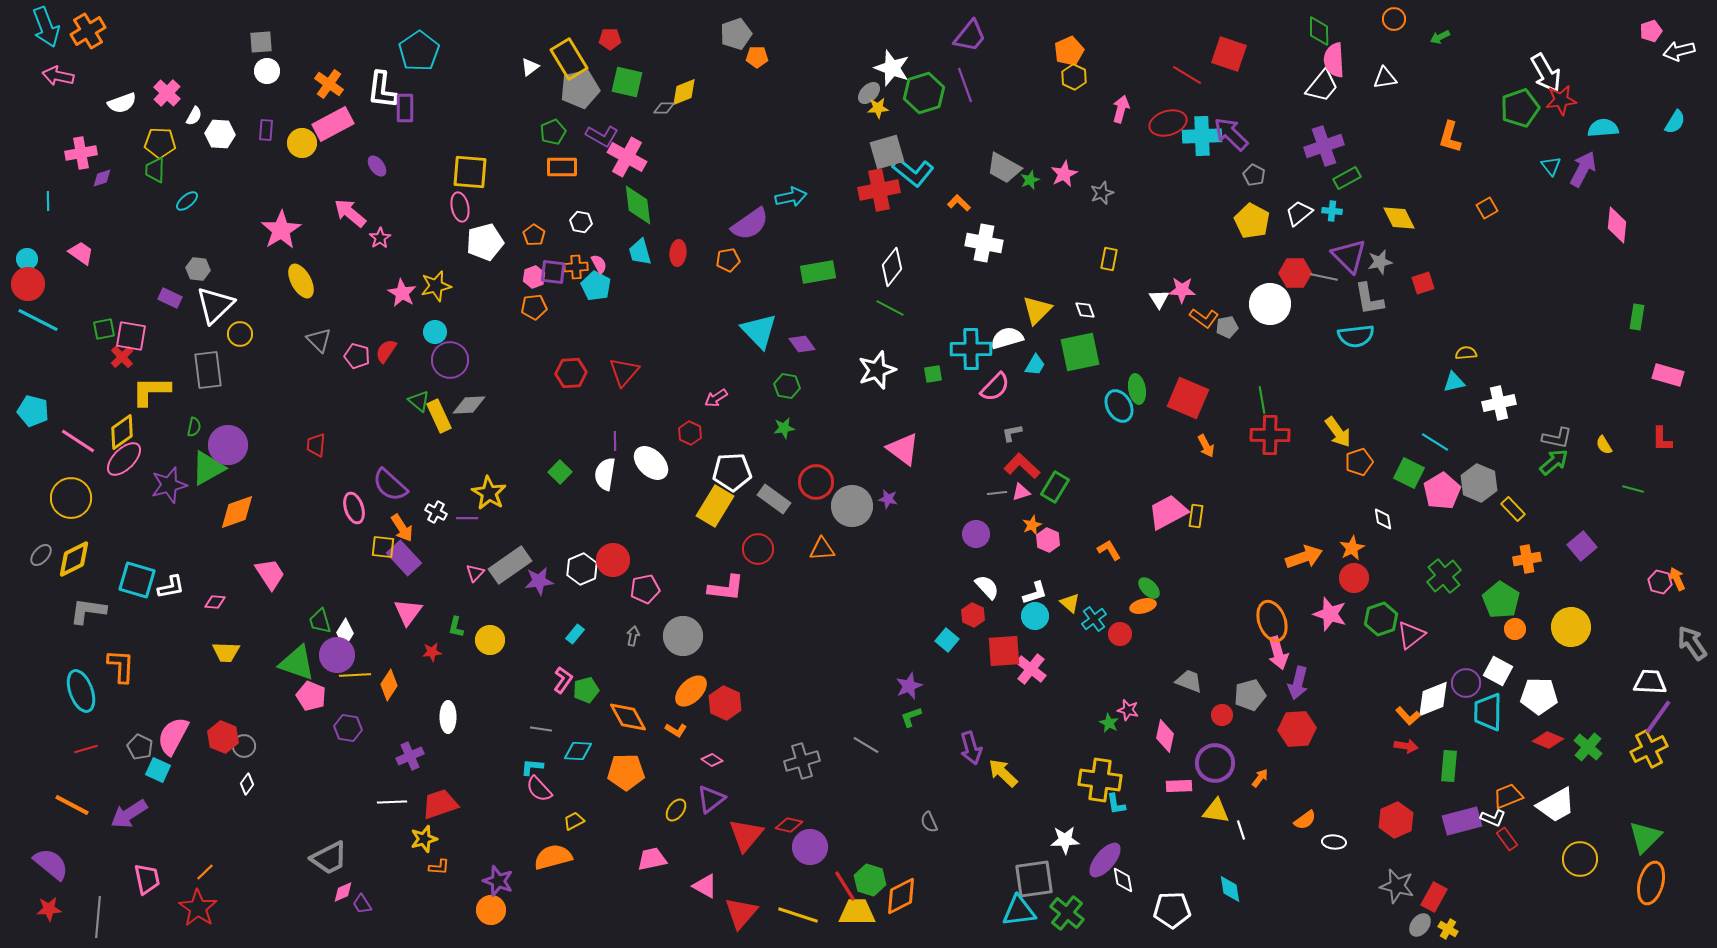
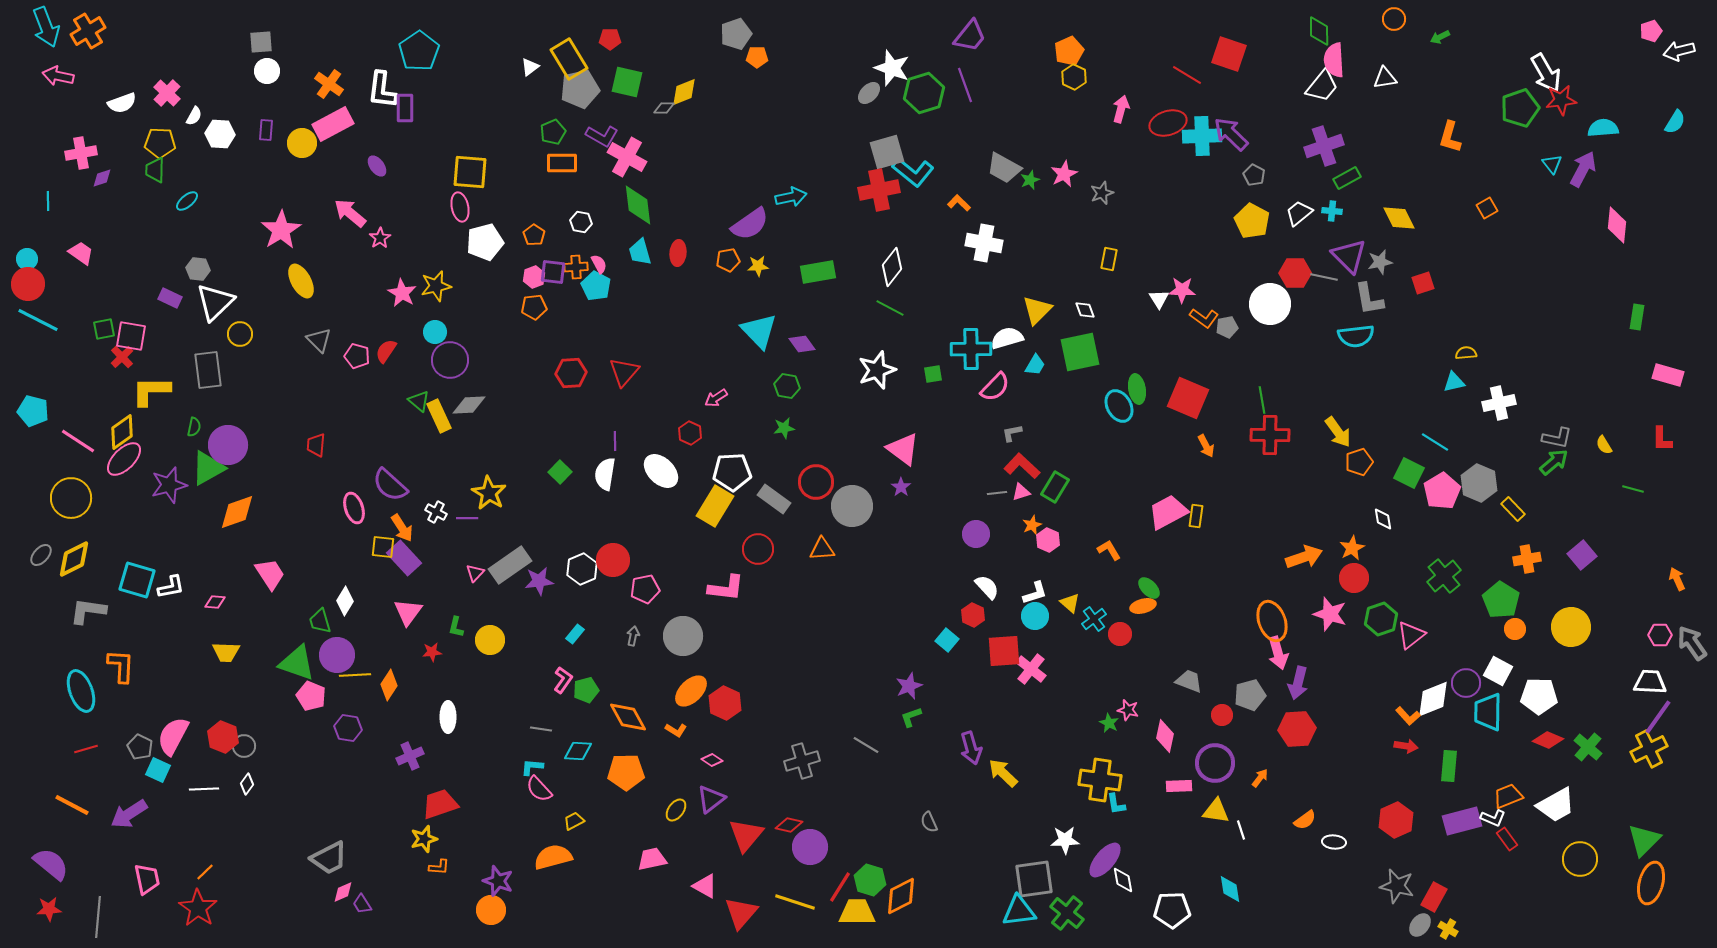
yellow star at (878, 108): moved 120 px left, 158 px down
cyan triangle at (1551, 166): moved 1 px right, 2 px up
orange rectangle at (562, 167): moved 4 px up
white triangle at (215, 305): moved 3 px up
white ellipse at (651, 463): moved 10 px right, 8 px down
purple star at (888, 499): moved 13 px right, 12 px up; rotated 24 degrees clockwise
purple square at (1582, 546): moved 9 px down
pink hexagon at (1660, 582): moved 53 px down; rotated 15 degrees counterclockwise
white diamond at (345, 633): moved 32 px up
white line at (392, 802): moved 188 px left, 13 px up
green triangle at (1645, 837): moved 1 px left, 3 px down
red line at (845, 886): moved 5 px left, 1 px down; rotated 64 degrees clockwise
yellow line at (798, 915): moved 3 px left, 13 px up
